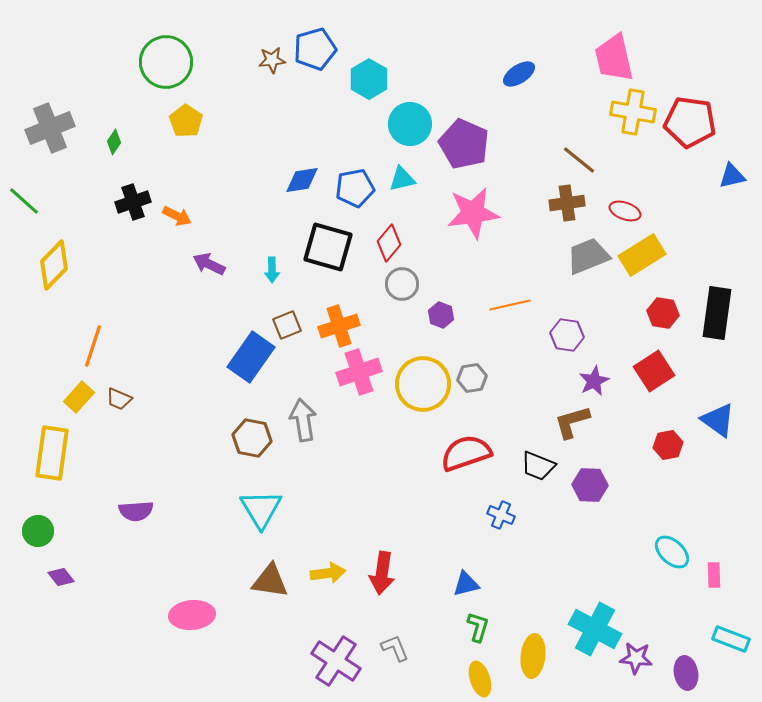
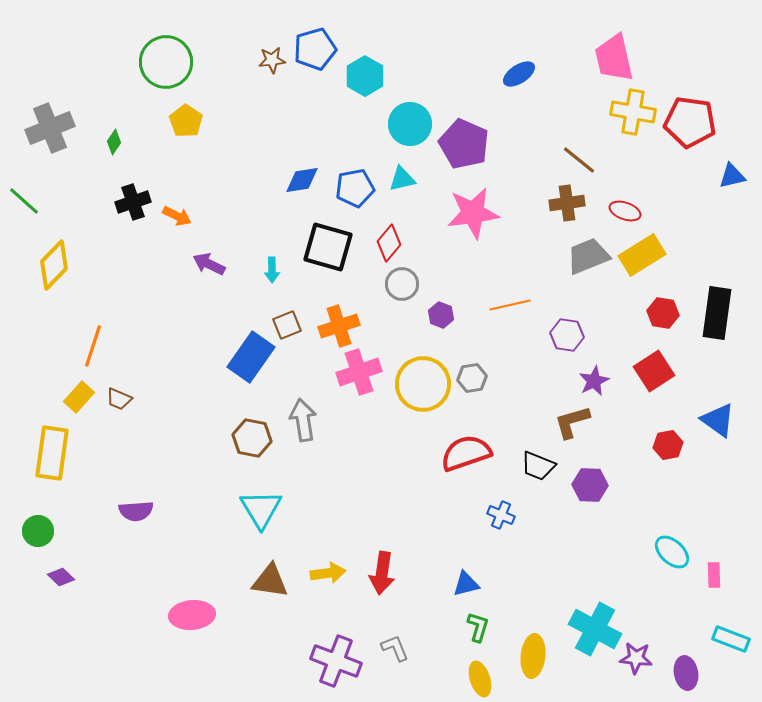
cyan hexagon at (369, 79): moved 4 px left, 3 px up
purple diamond at (61, 577): rotated 8 degrees counterclockwise
purple cross at (336, 661): rotated 12 degrees counterclockwise
